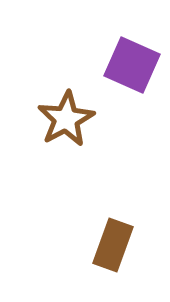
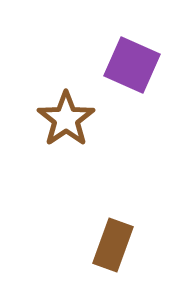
brown star: rotated 6 degrees counterclockwise
